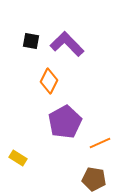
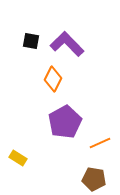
orange diamond: moved 4 px right, 2 px up
